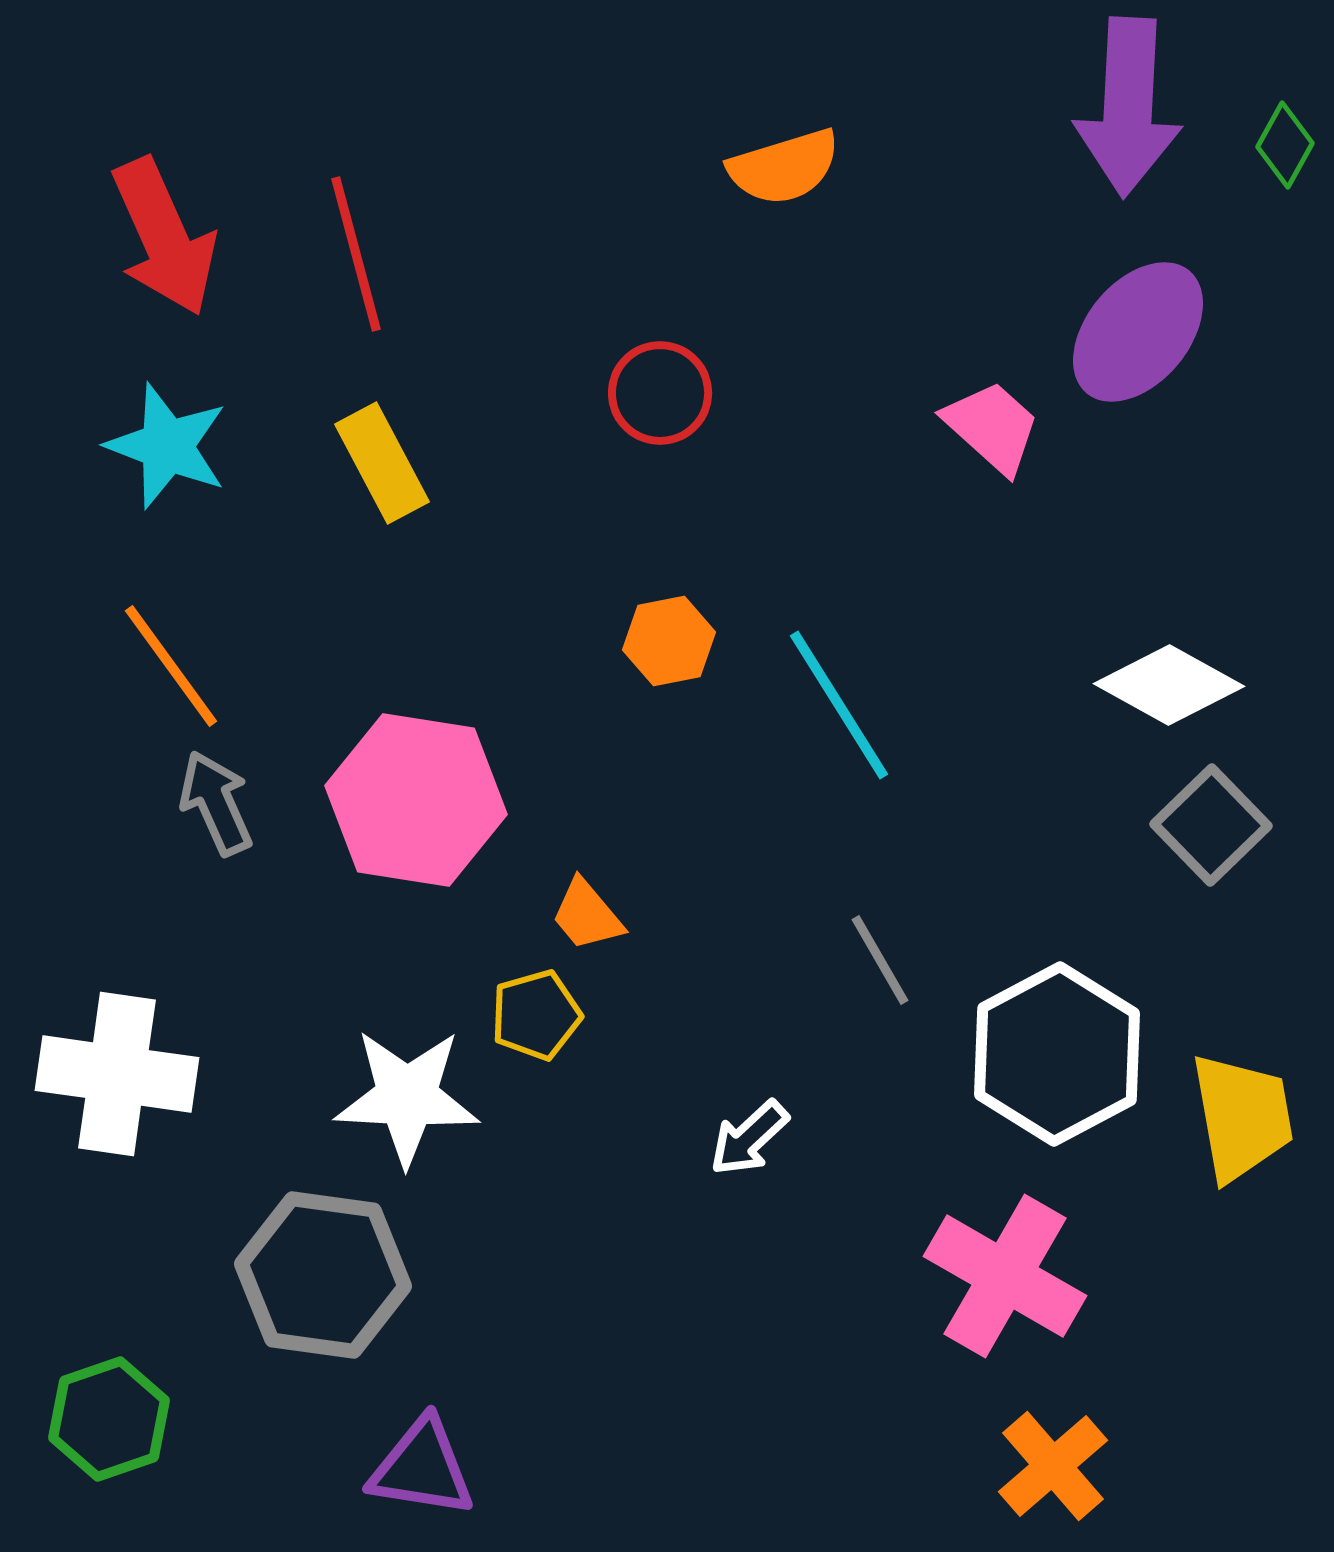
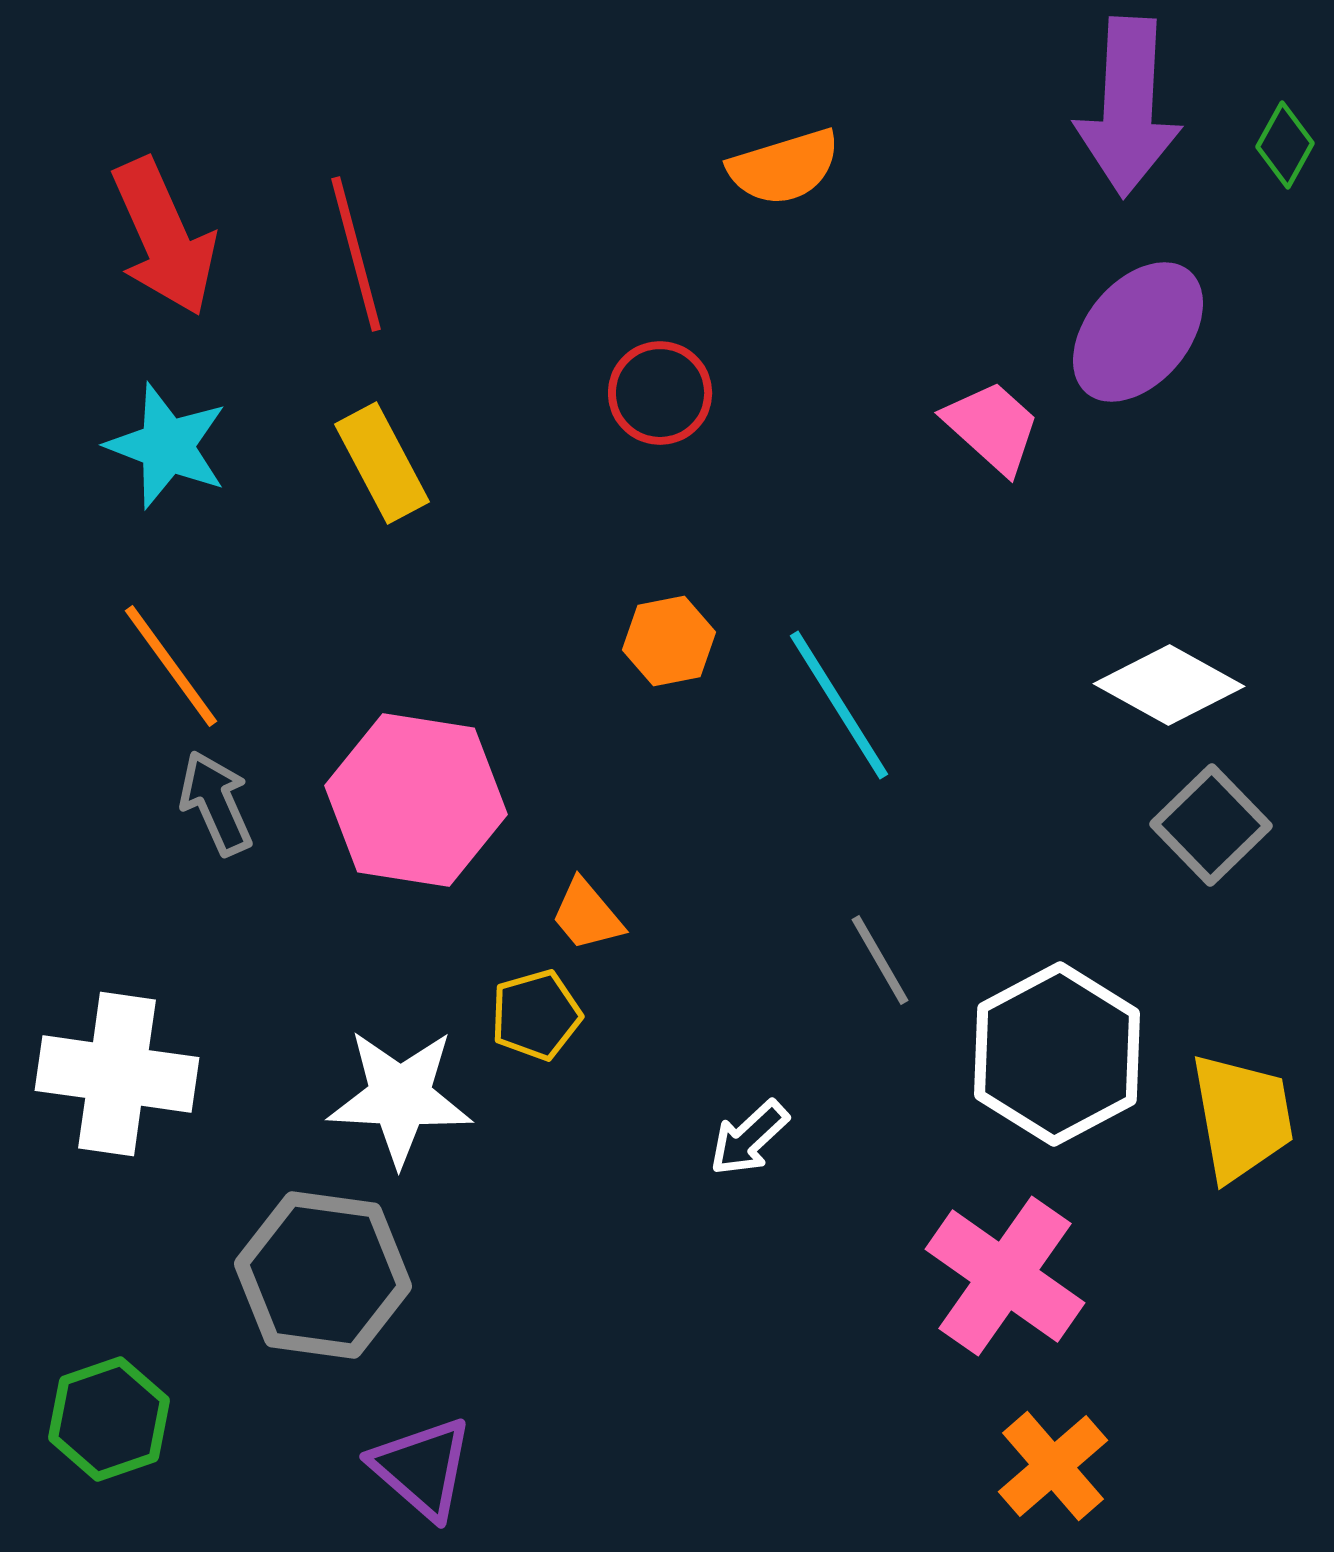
white star: moved 7 px left
pink cross: rotated 5 degrees clockwise
purple triangle: rotated 32 degrees clockwise
